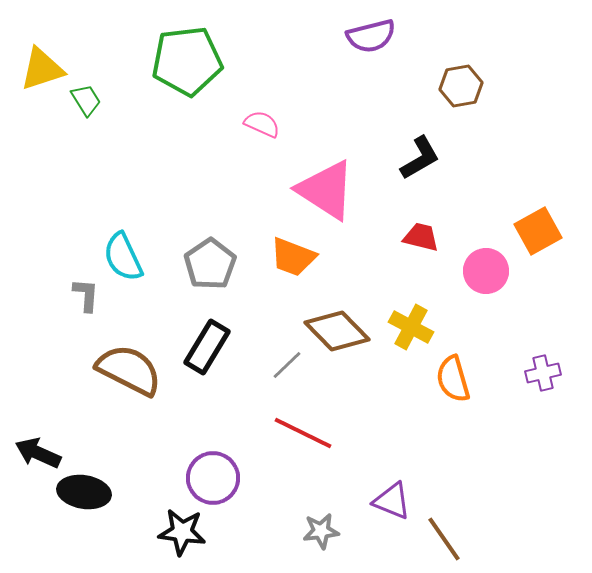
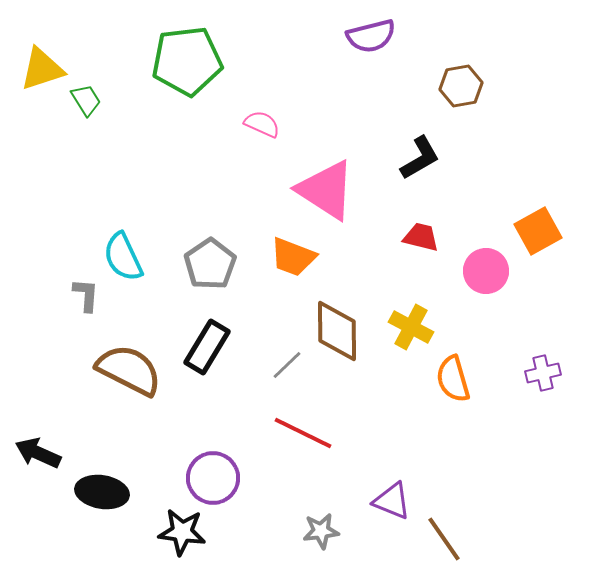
brown diamond: rotated 44 degrees clockwise
black ellipse: moved 18 px right
